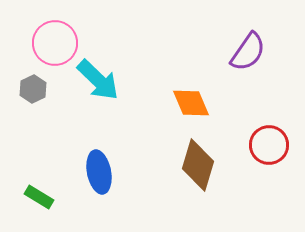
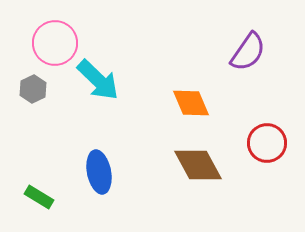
red circle: moved 2 px left, 2 px up
brown diamond: rotated 45 degrees counterclockwise
